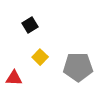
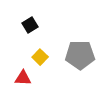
gray pentagon: moved 2 px right, 12 px up
red triangle: moved 9 px right
